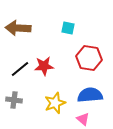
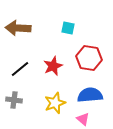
red star: moved 9 px right; rotated 18 degrees counterclockwise
